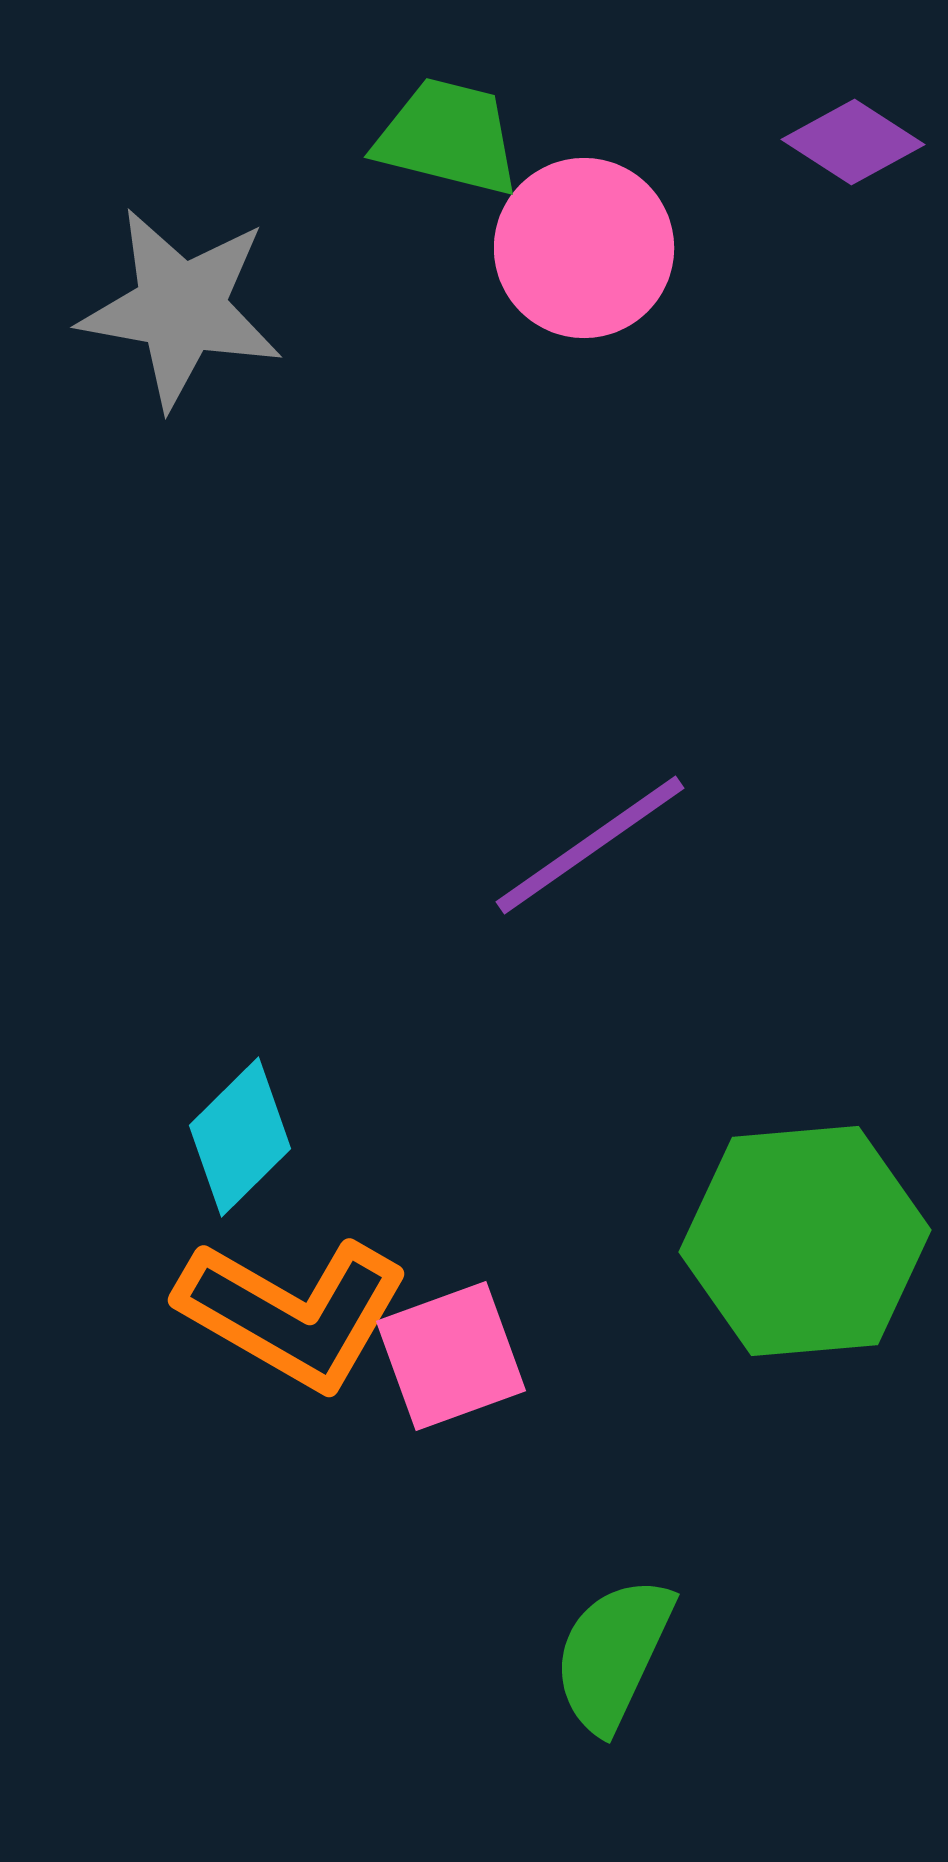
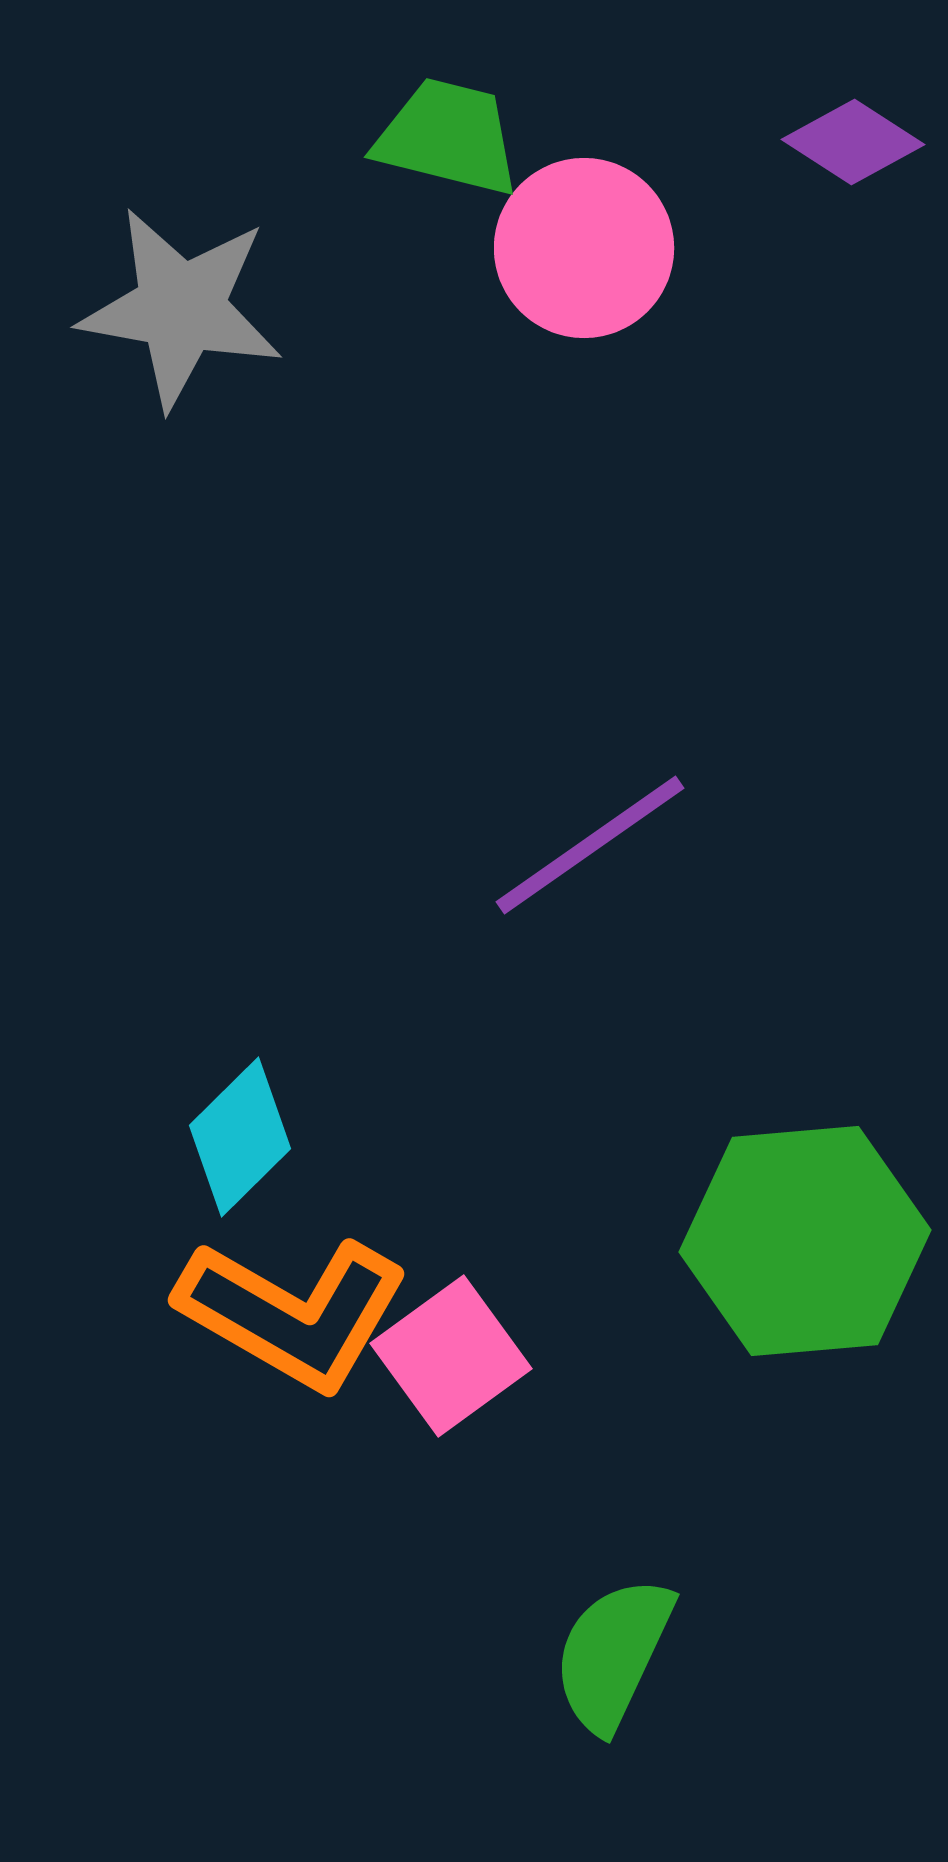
pink square: rotated 16 degrees counterclockwise
